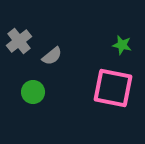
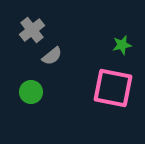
gray cross: moved 13 px right, 11 px up
green star: rotated 24 degrees counterclockwise
green circle: moved 2 px left
